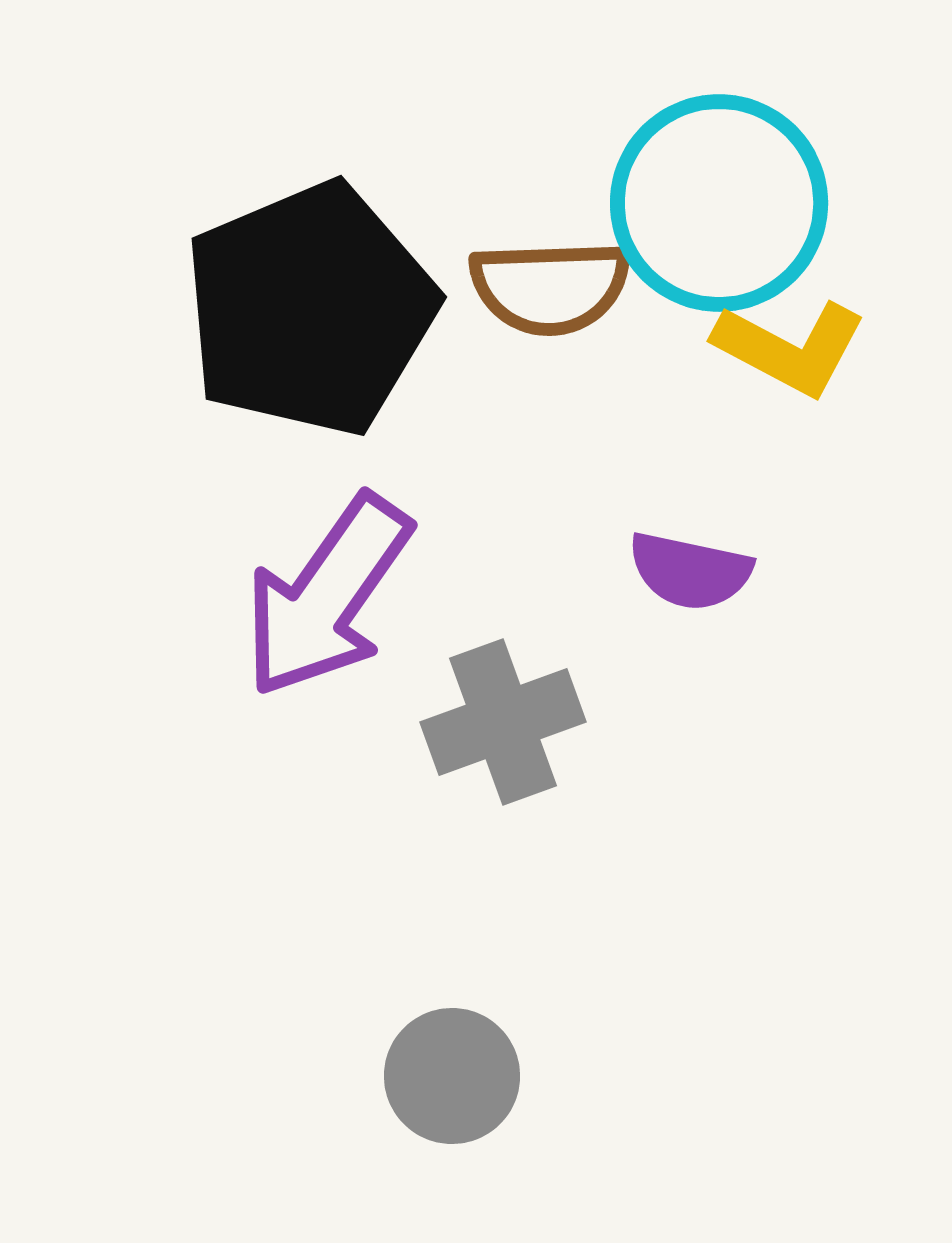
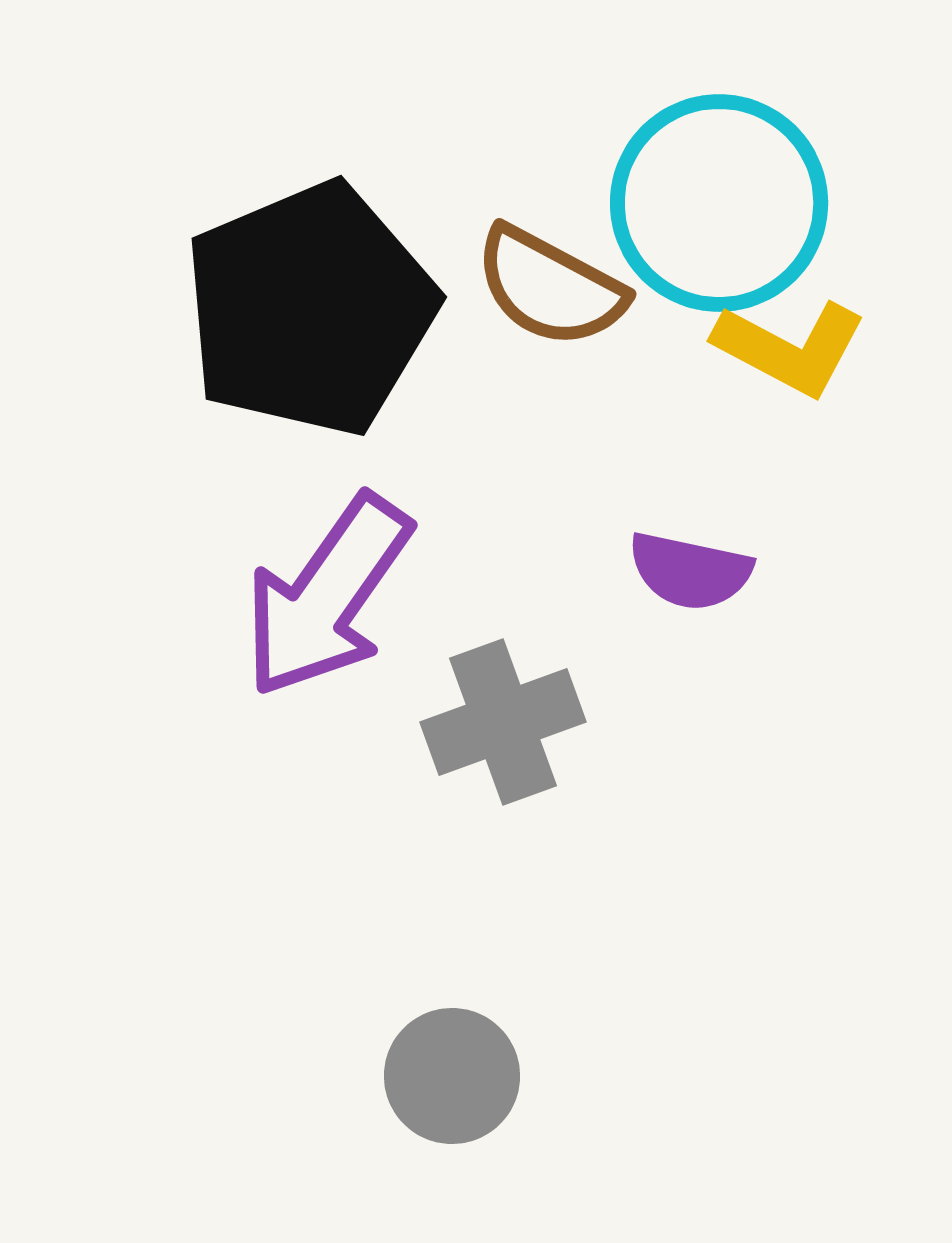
brown semicircle: rotated 30 degrees clockwise
